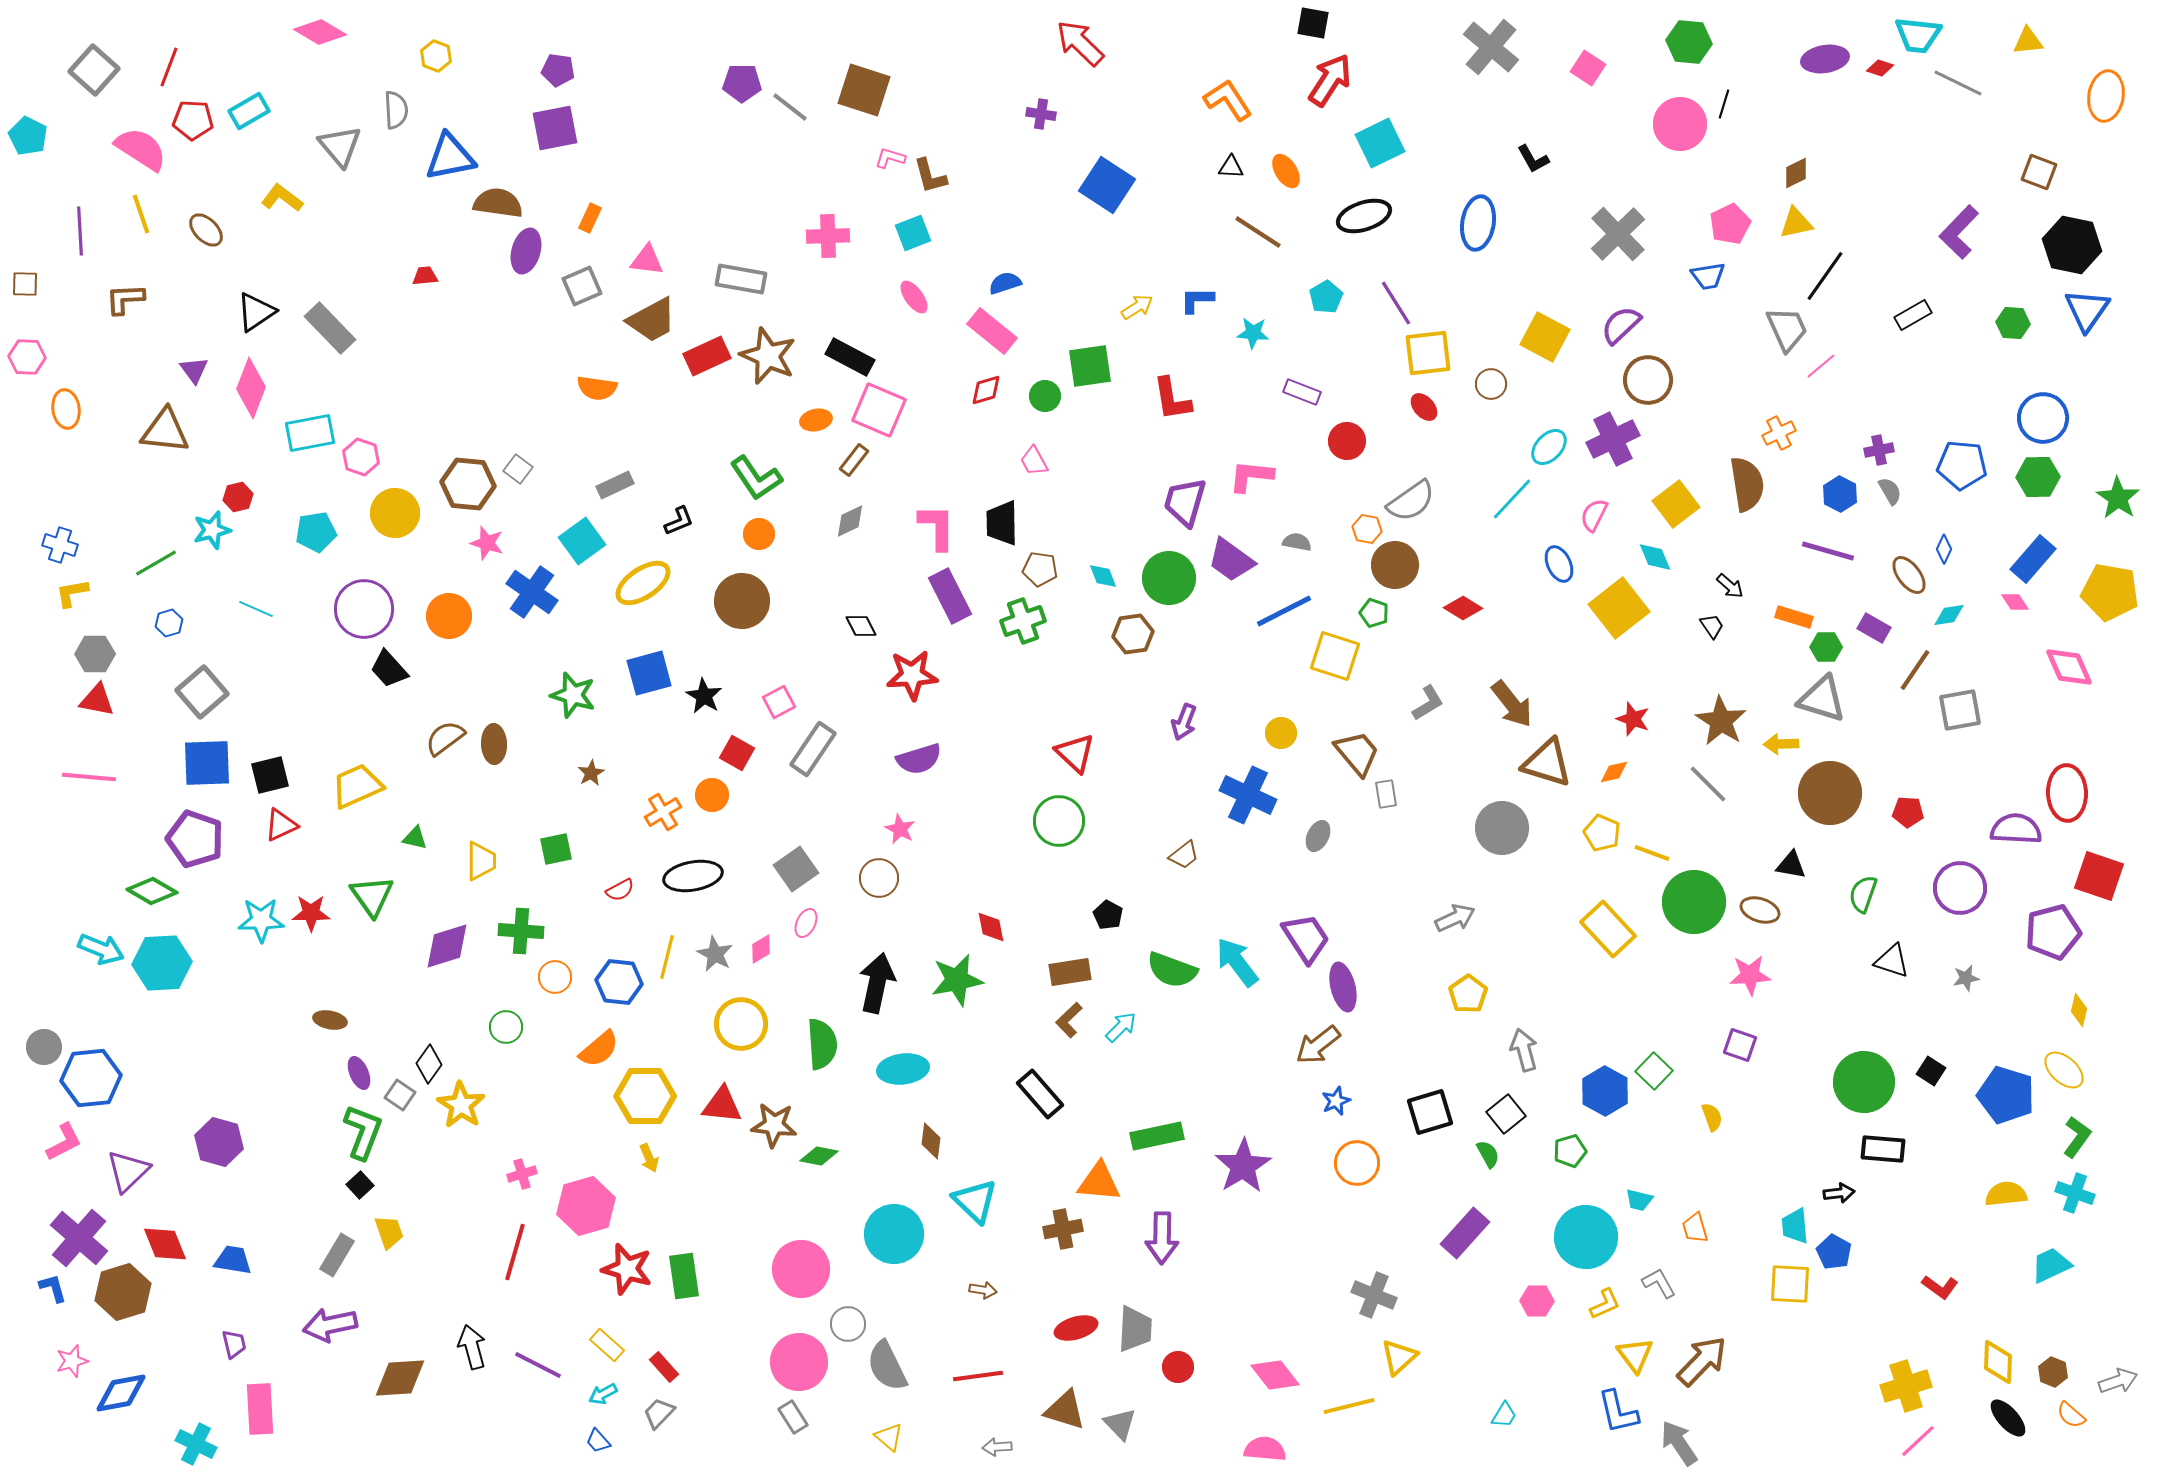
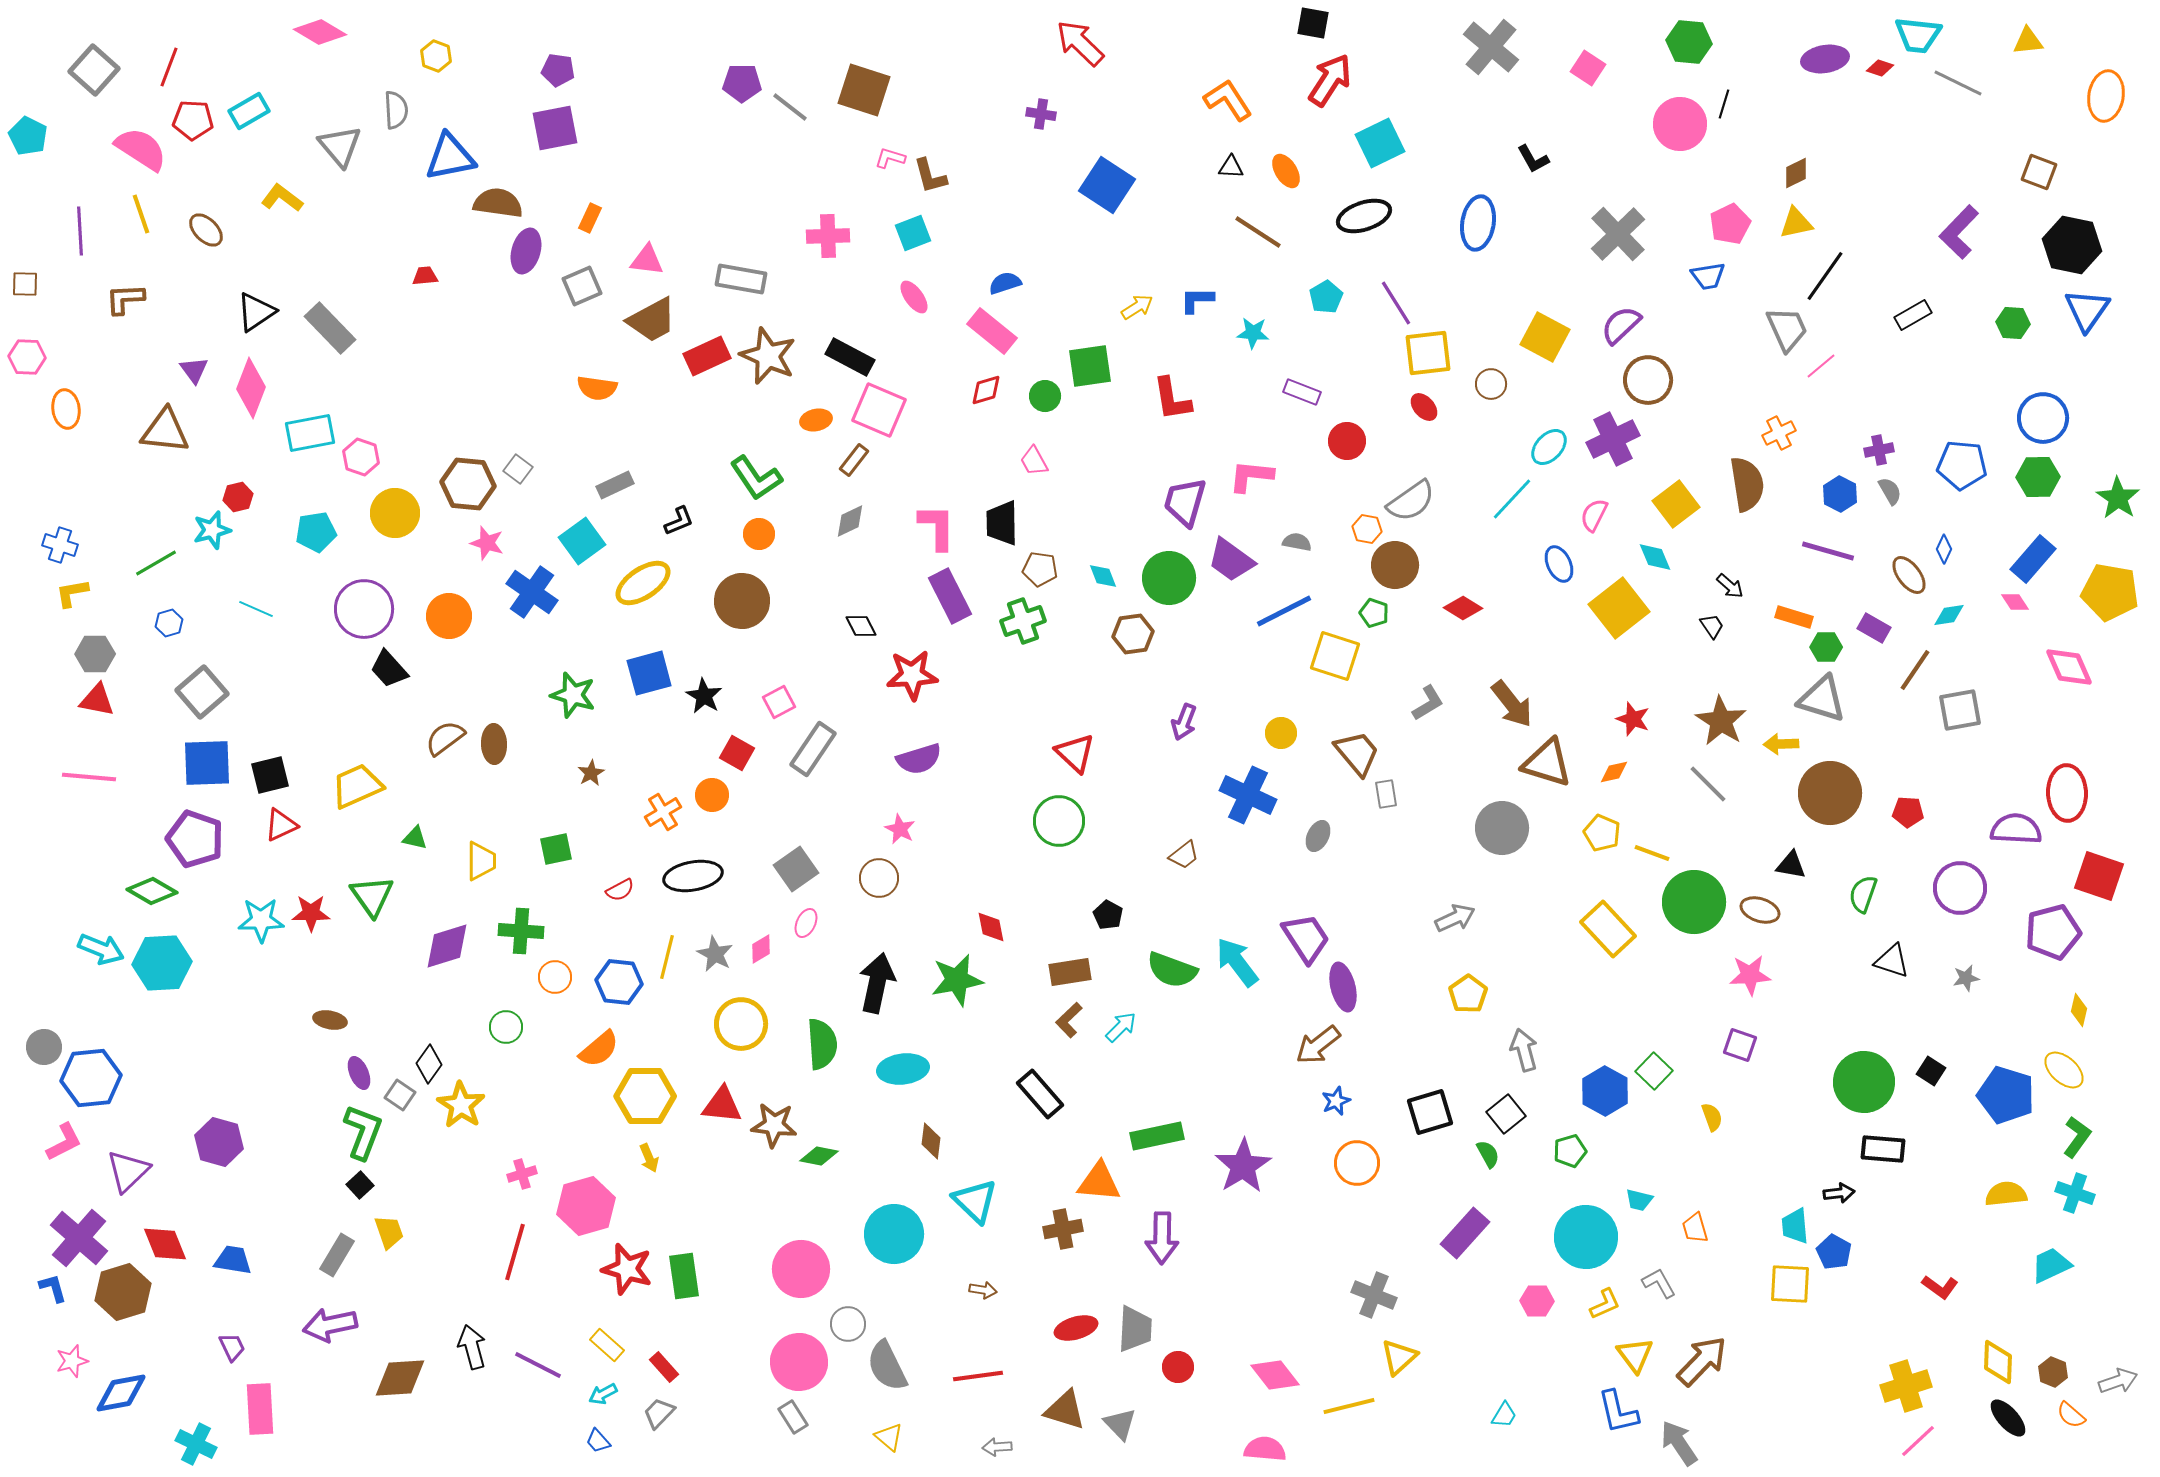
purple trapezoid at (234, 1344): moved 2 px left, 3 px down; rotated 12 degrees counterclockwise
